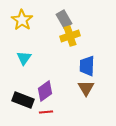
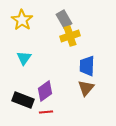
brown triangle: rotated 12 degrees clockwise
